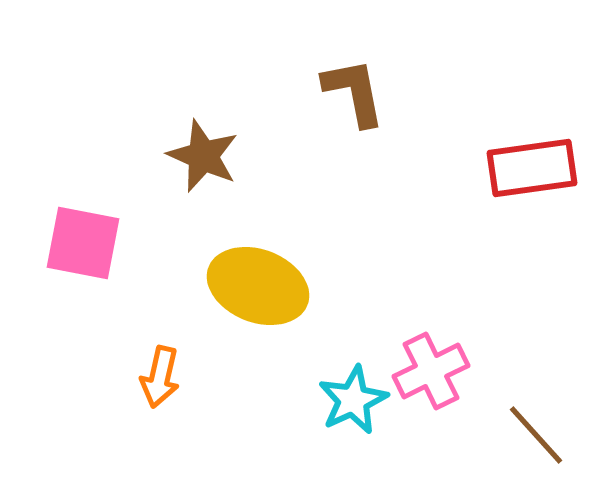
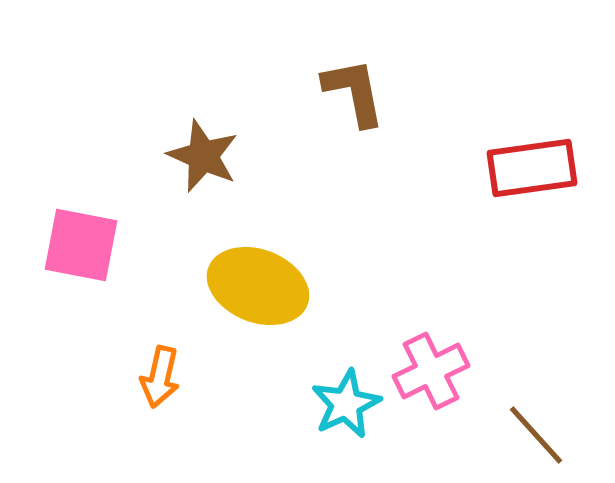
pink square: moved 2 px left, 2 px down
cyan star: moved 7 px left, 4 px down
